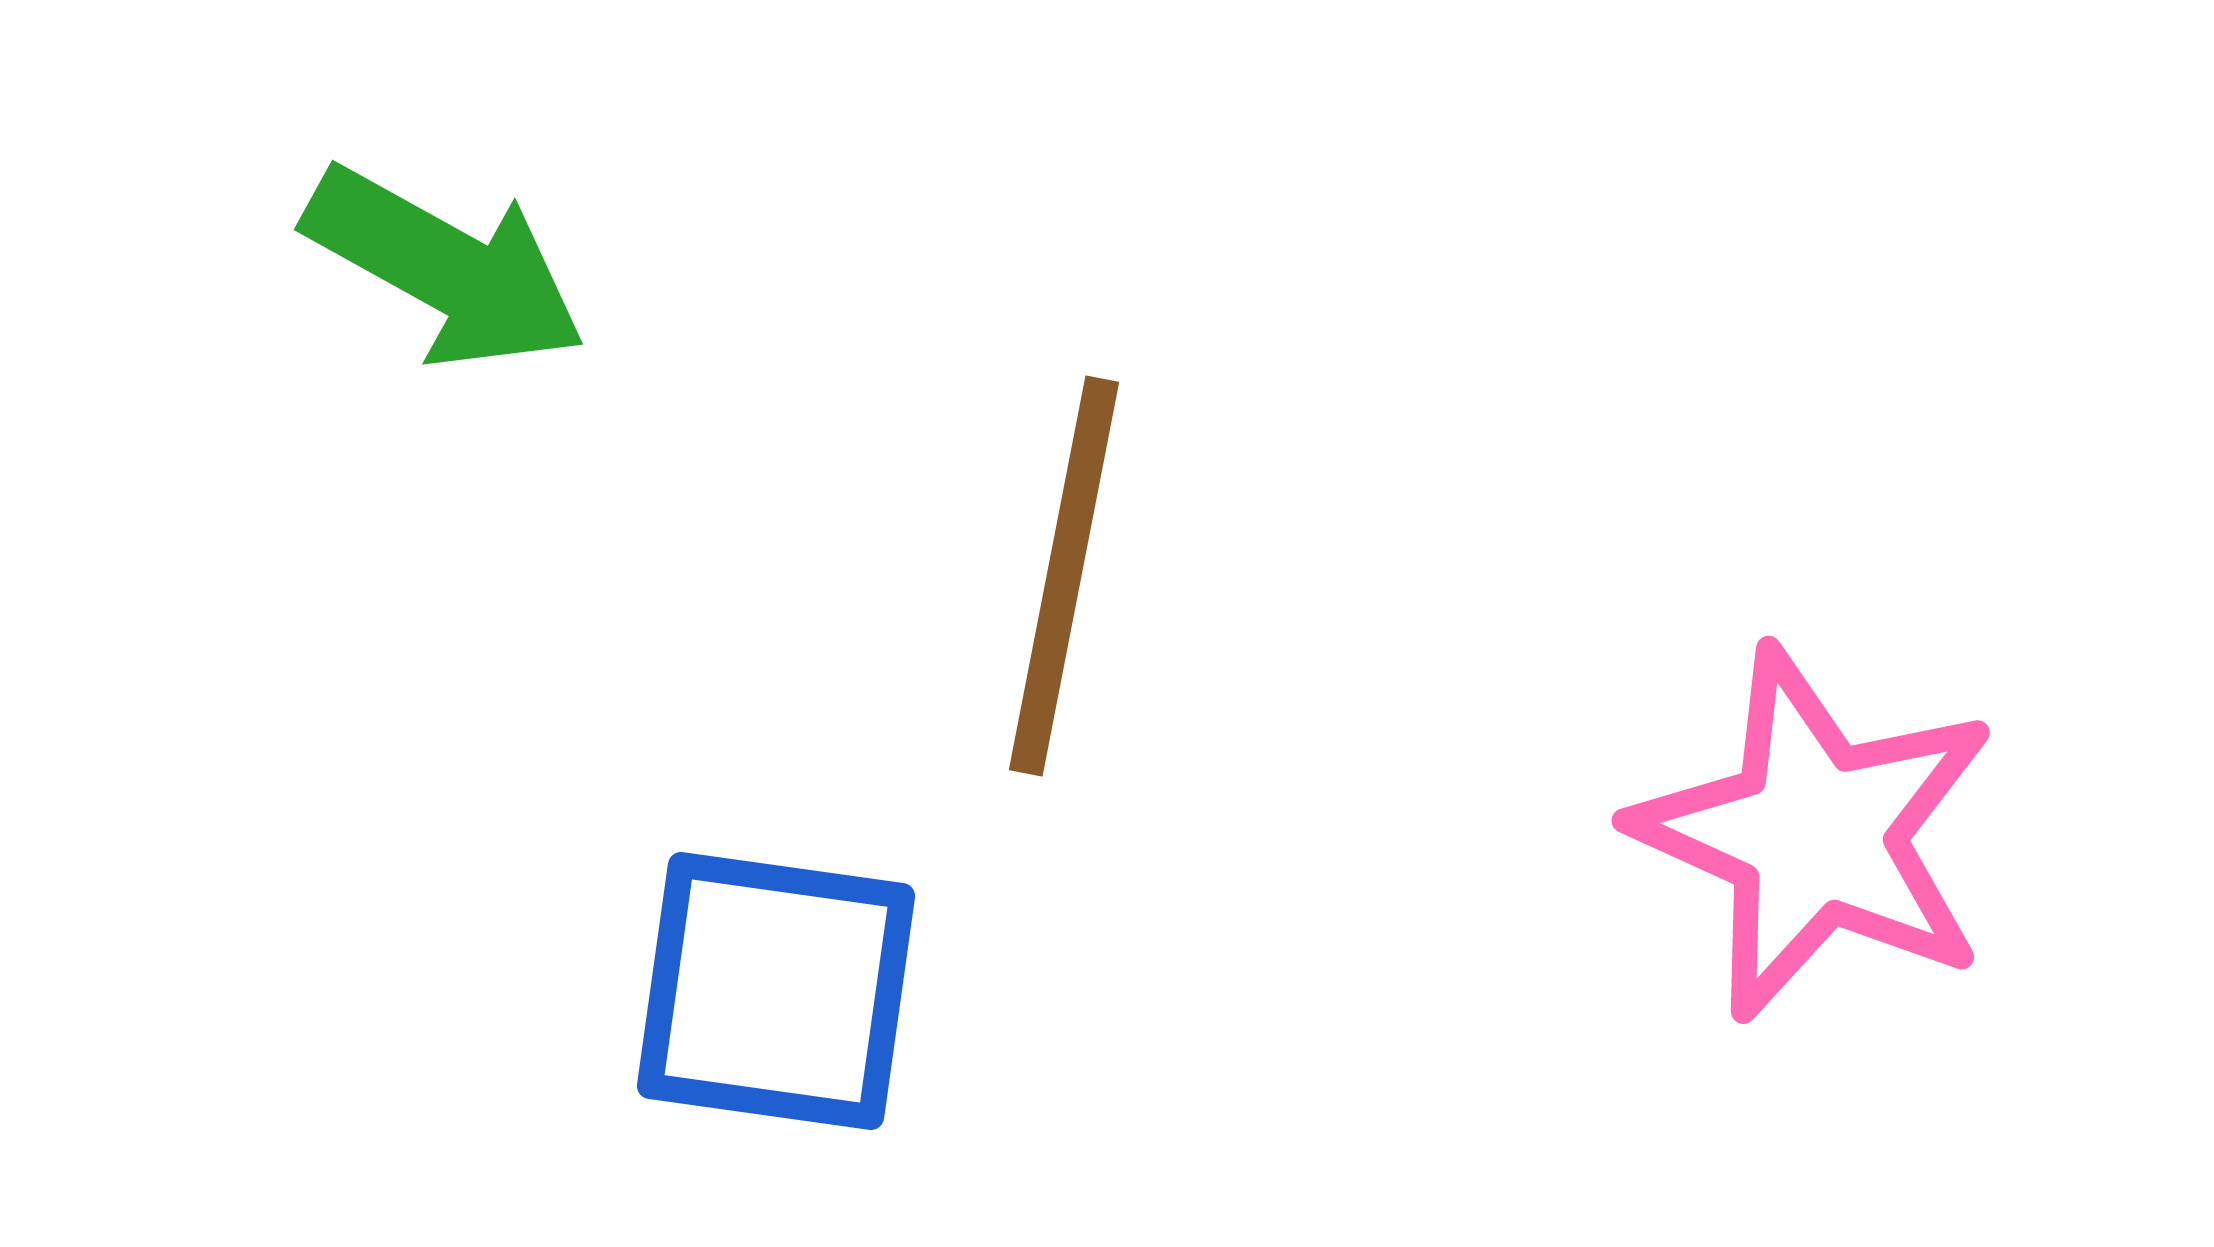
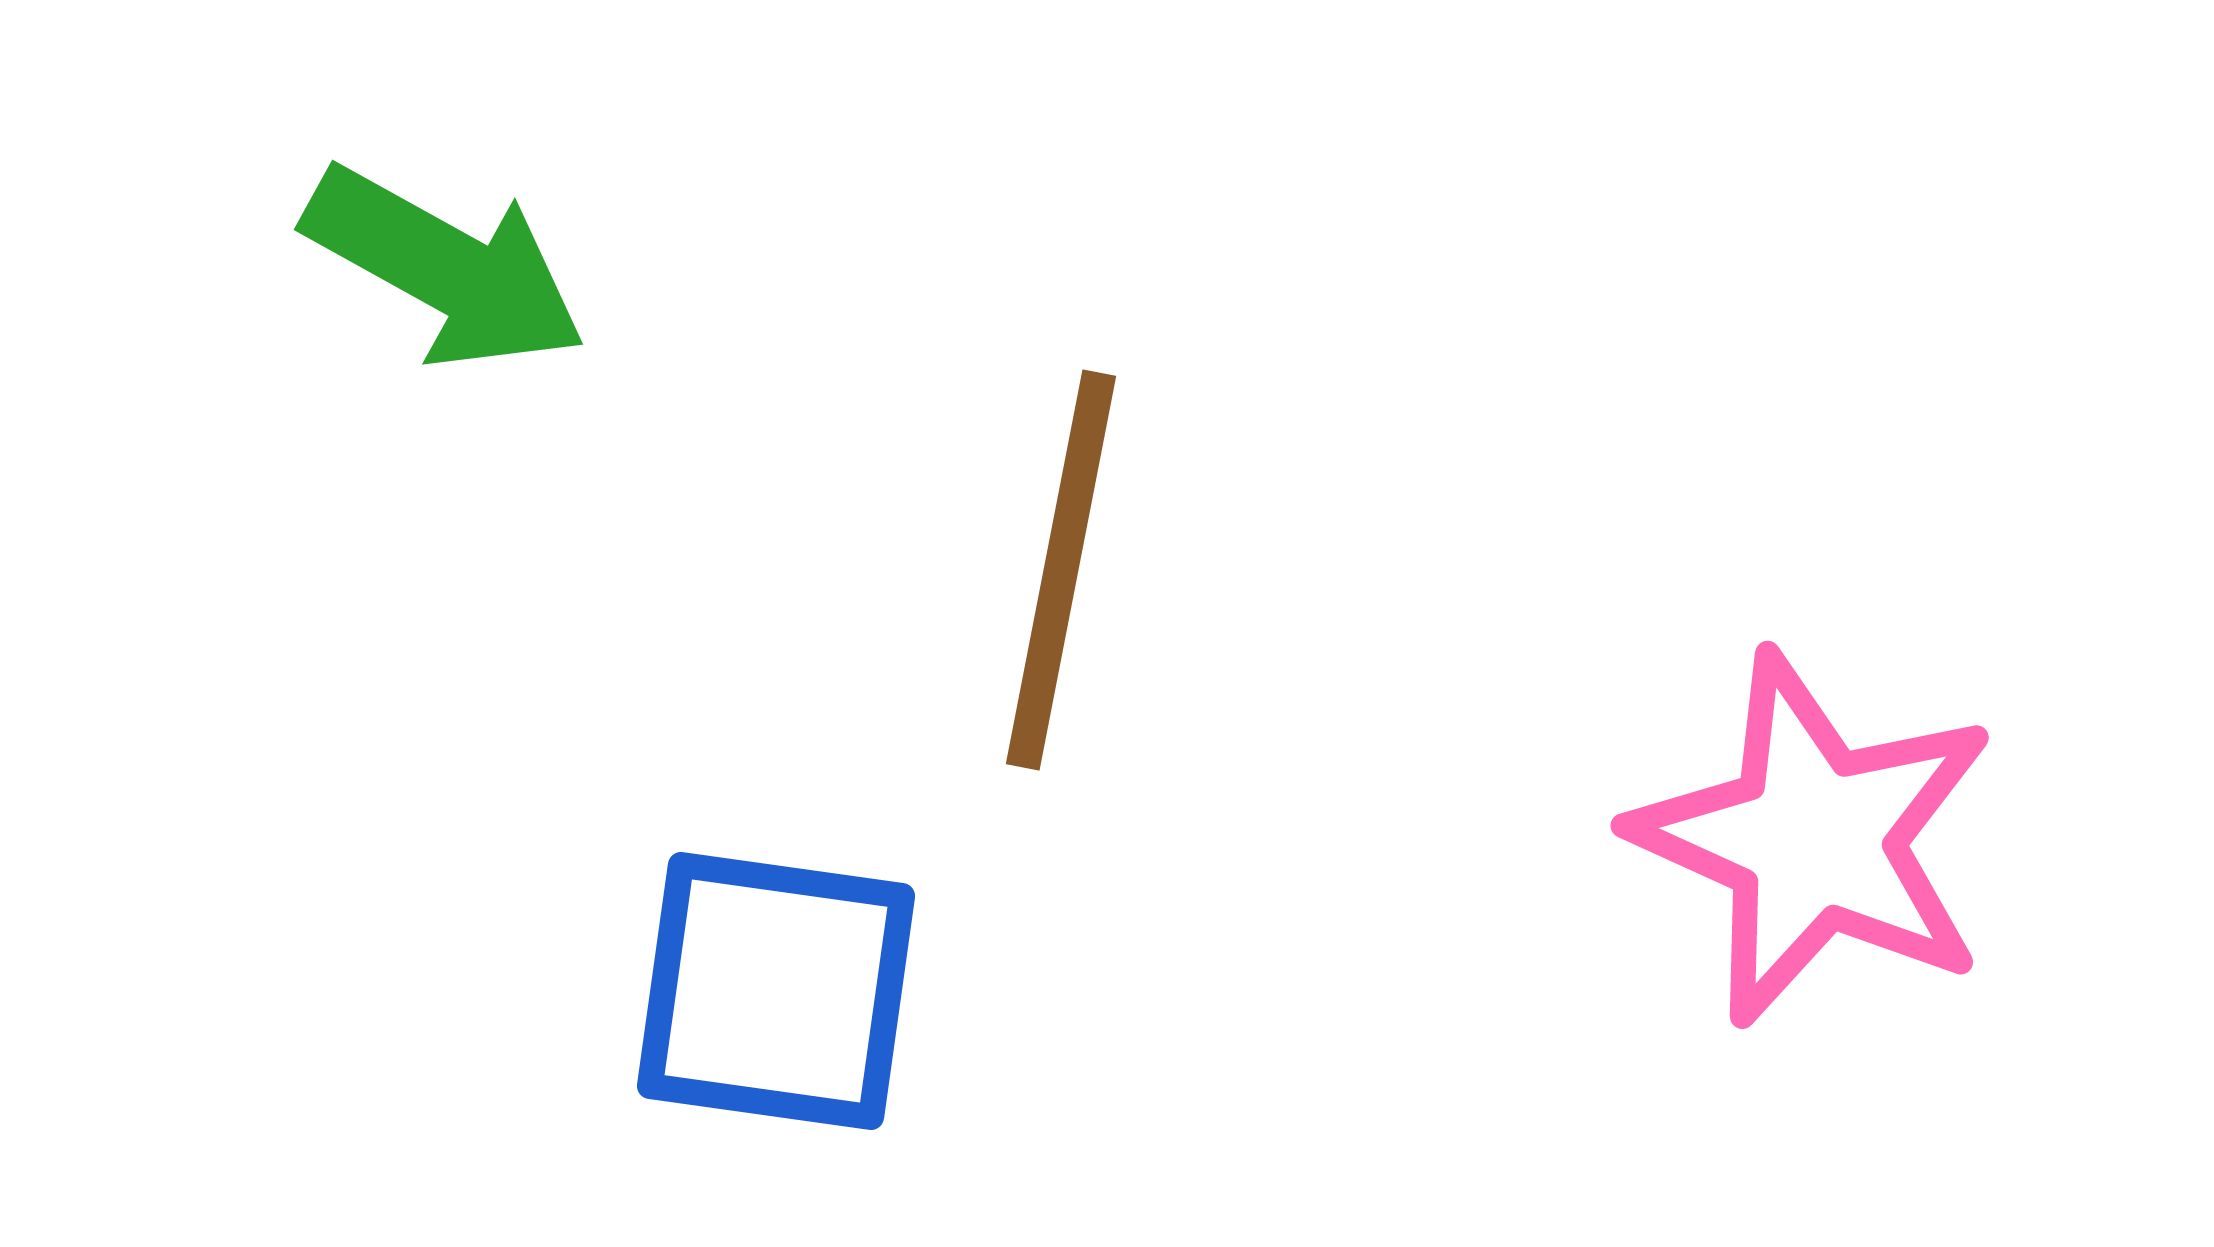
brown line: moved 3 px left, 6 px up
pink star: moved 1 px left, 5 px down
